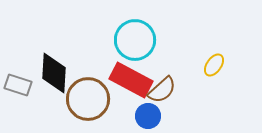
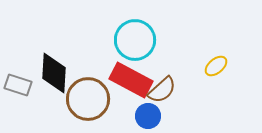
yellow ellipse: moved 2 px right, 1 px down; rotated 15 degrees clockwise
